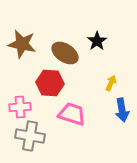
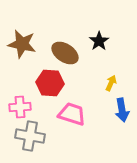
black star: moved 2 px right
